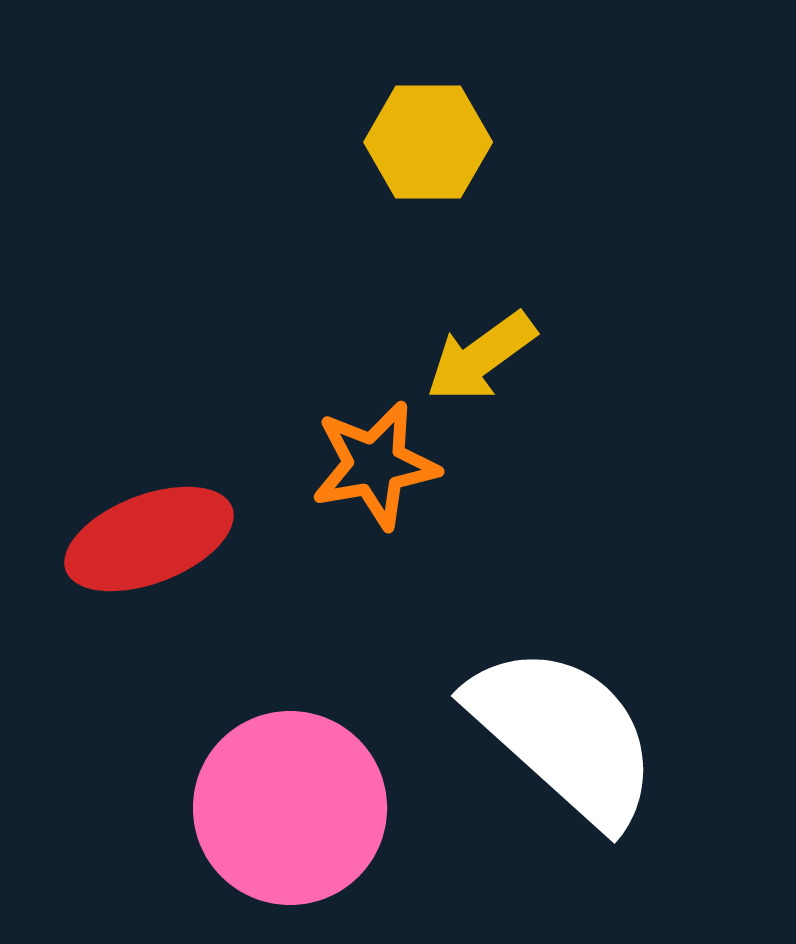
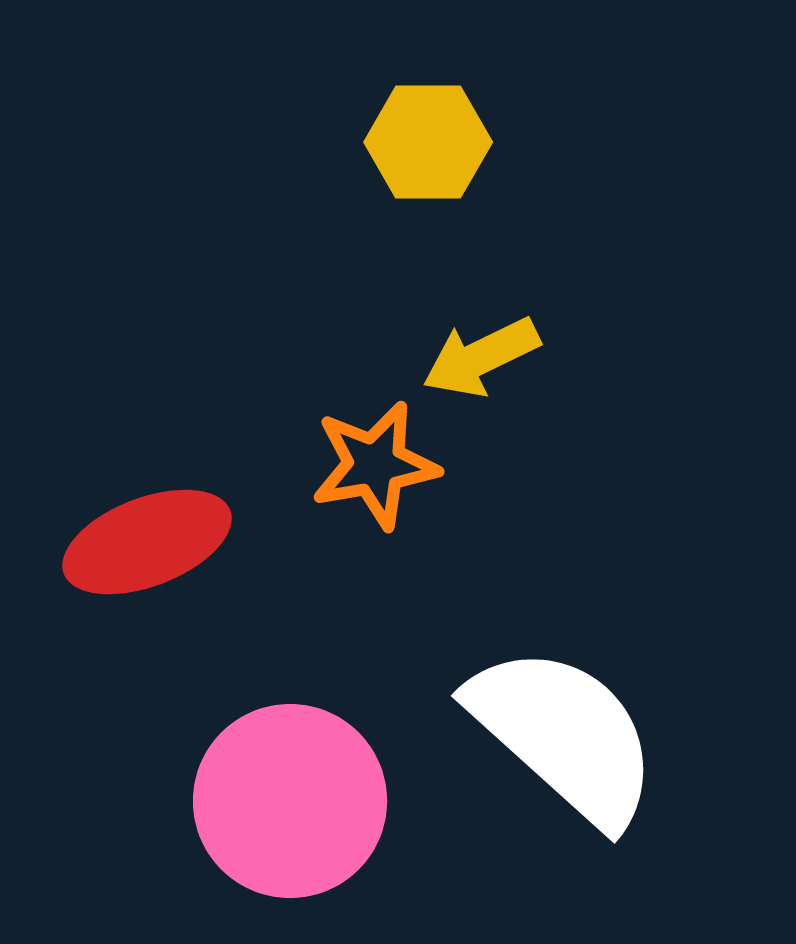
yellow arrow: rotated 10 degrees clockwise
red ellipse: moved 2 px left, 3 px down
pink circle: moved 7 px up
